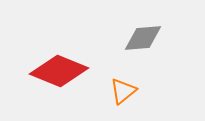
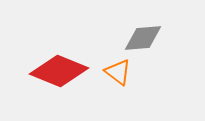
orange triangle: moved 5 px left, 19 px up; rotated 44 degrees counterclockwise
